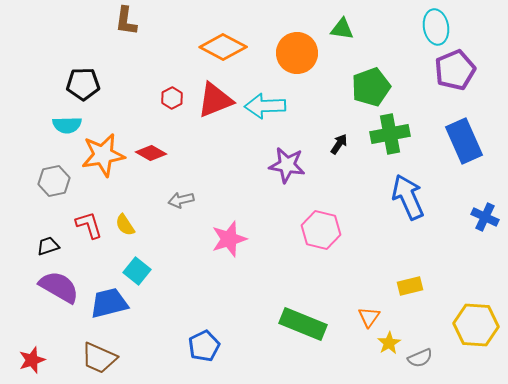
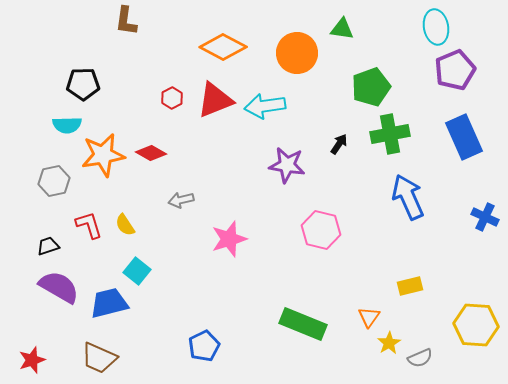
cyan arrow: rotated 6 degrees counterclockwise
blue rectangle: moved 4 px up
